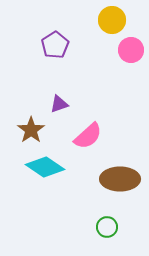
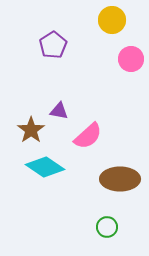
purple pentagon: moved 2 px left
pink circle: moved 9 px down
purple triangle: moved 7 px down; rotated 30 degrees clockwise
